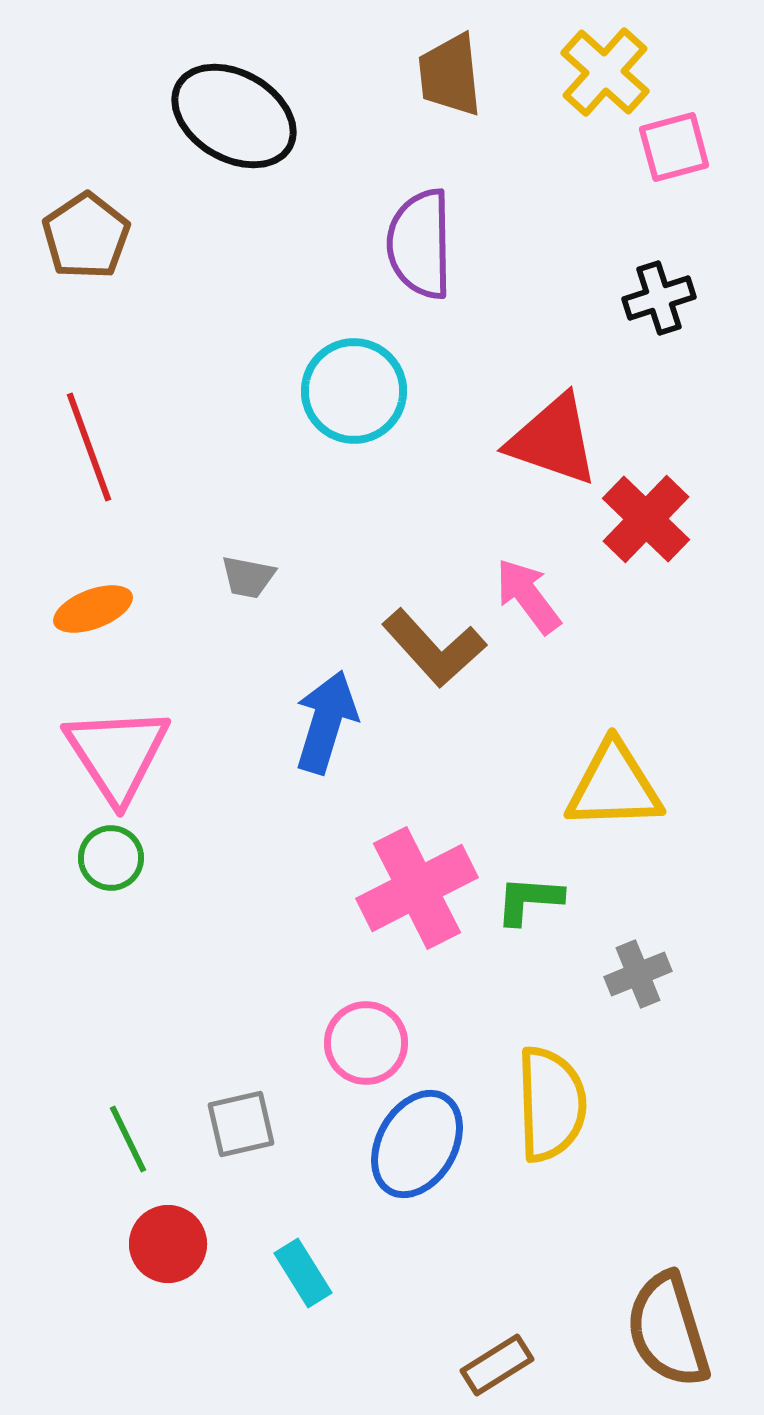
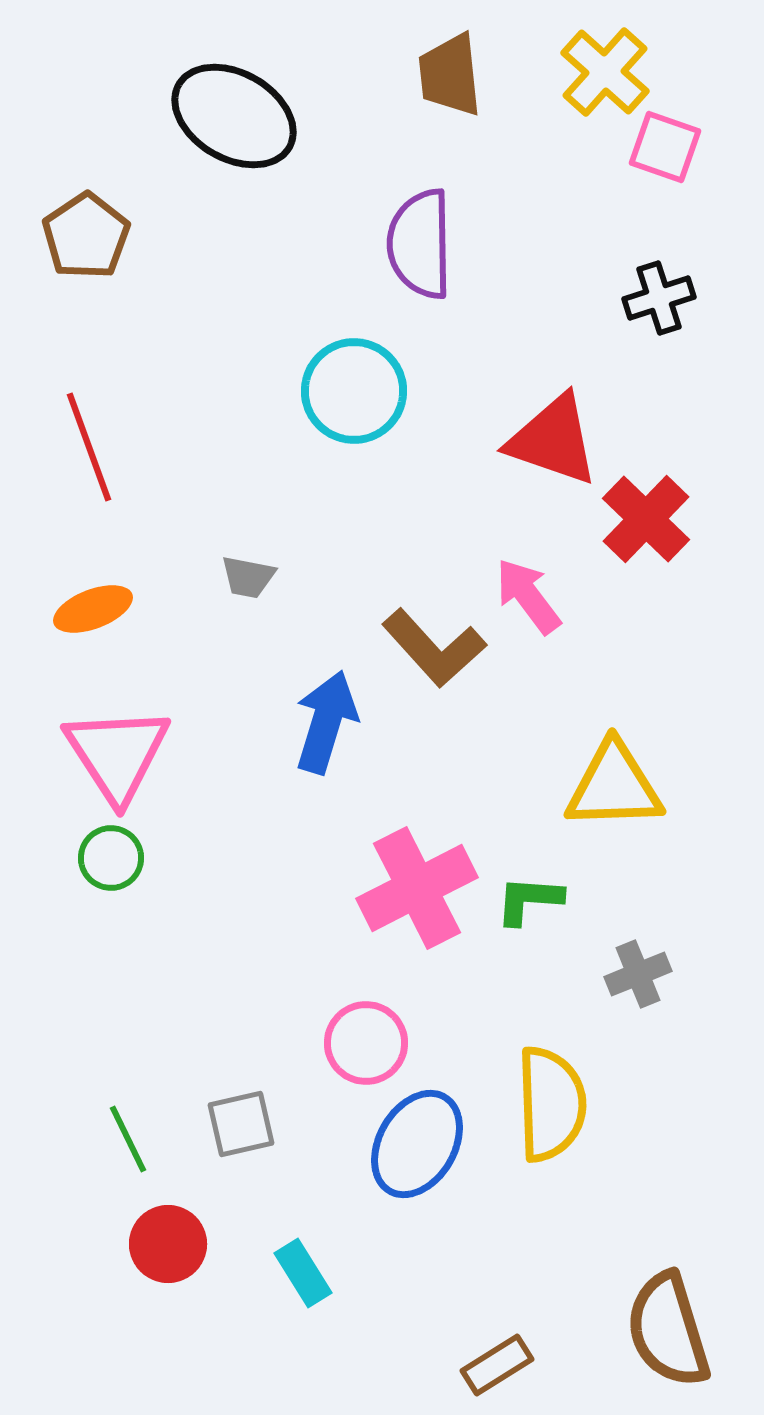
pink square: moved 9 px left; rotated 34 degrees clockwise
